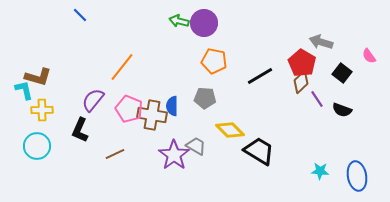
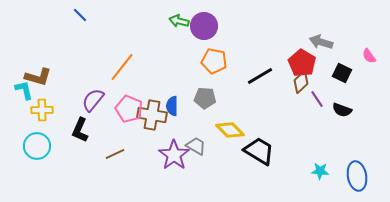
purple circle: moved 3 px down
black square: rotated 12 degrees counterclockwise
